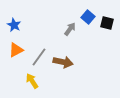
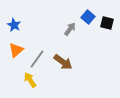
orange triangle: rotated 14 degrees counterclockwise
gray line: moved 2 px left, 2 px down
brown arrow: rotated 24 degrees clockwise
yellow arrow: moved 2 px left, 1 px up
